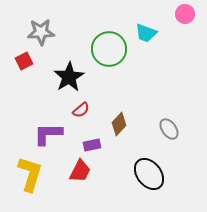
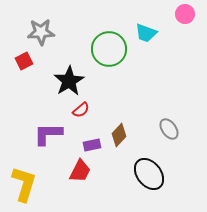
black star: moved 4 px down
brown diamond: moved 11 px down
yellow L-shape: moved 6 px left, 10 px down
